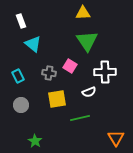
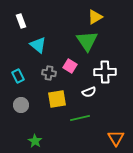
yellow triangle: moved 12 px right, 4 px down; rotated 28 degrees counterclockwise
cyan triangle: moved 5 px right, 1 px down
